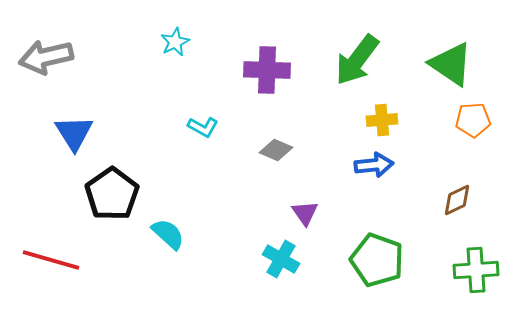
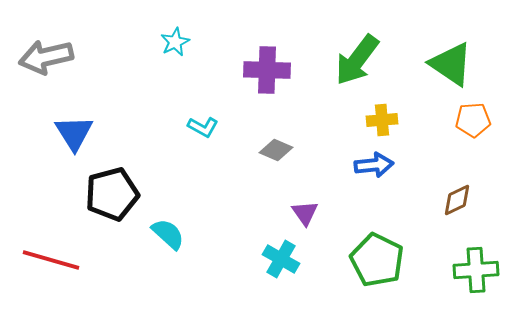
black pentagon: rotated 20 degrees clockwise
green pentagon: rotated 6 degrees clockwise
